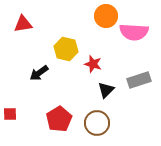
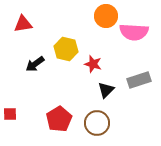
black arrow: moved 4 px left, 9 px up
